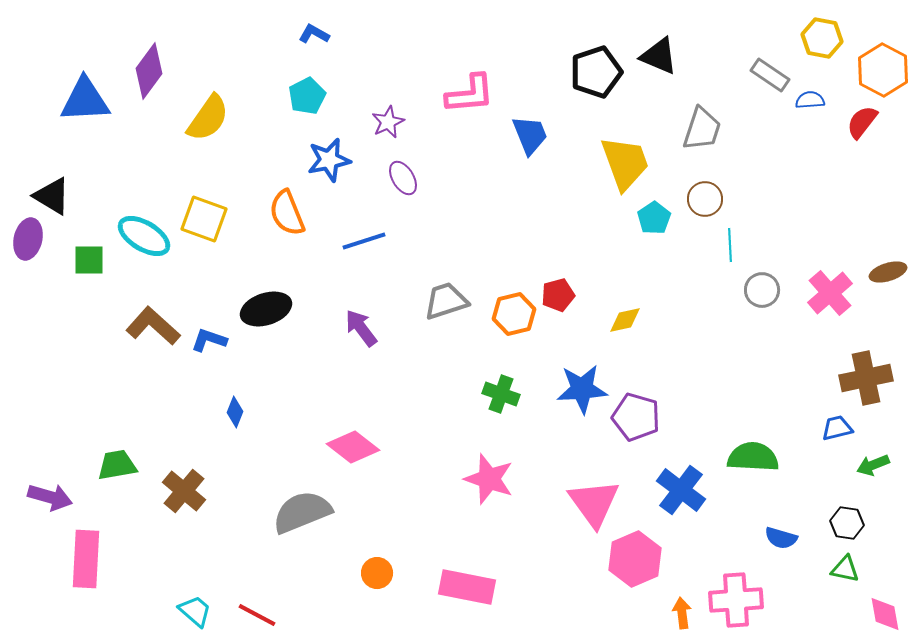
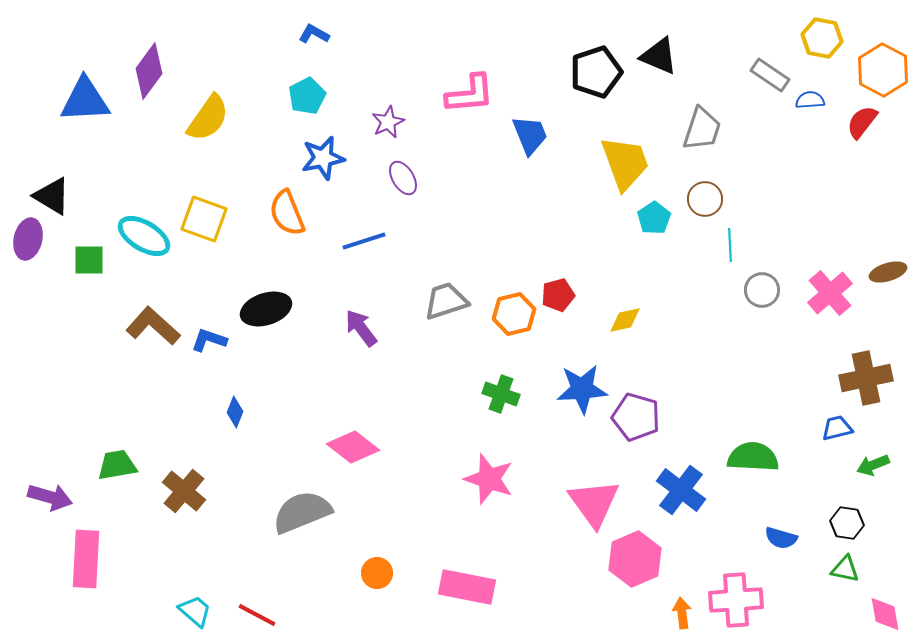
blue star at (329, 160): moved 6 px left, 2 px up
